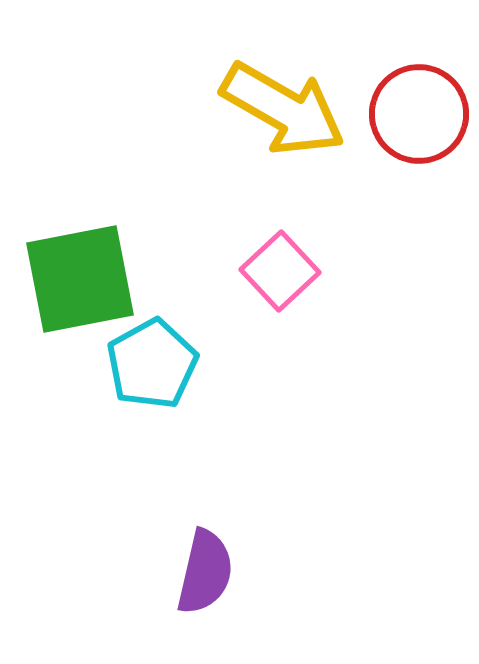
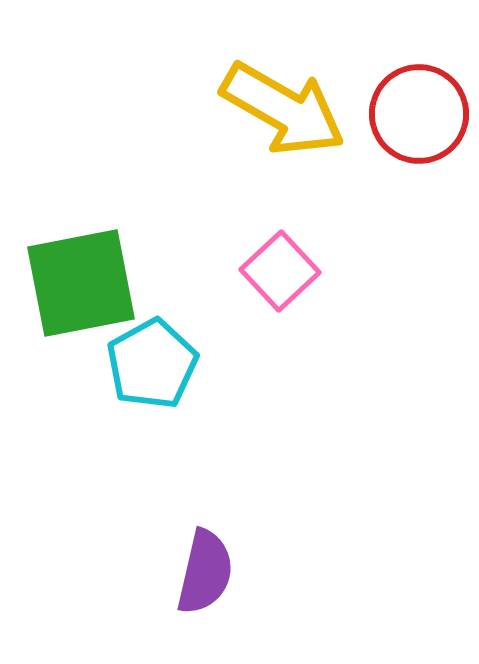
green square: moved 1 px right, 4 px down
